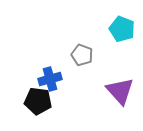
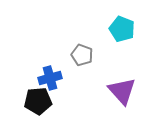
blue cross: moved 1 px up
purple triangle: moved 2 px right
black pentagon: rotated 12 degrees counterclockwise
